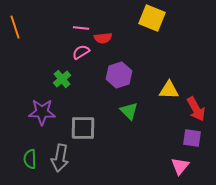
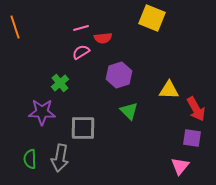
pink line: rotated 21 degrees counterclockwise
green cross: moved 2 px left, 4 px down
